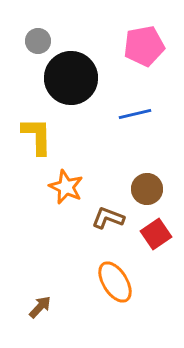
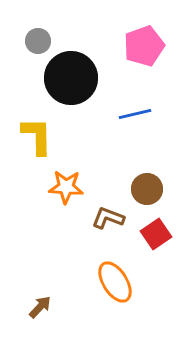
pink pentagon: rotated 9 degrees counterclockwise
orange star: rotated 20 degrees counterclockwise
